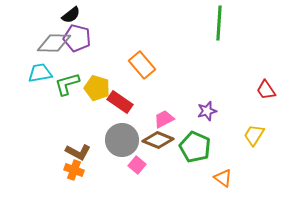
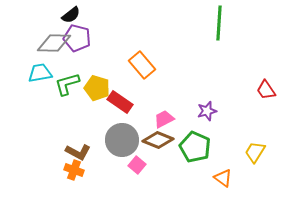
yellow trapezoid: moved 1 px right, 17 px down
